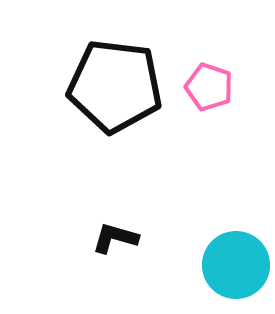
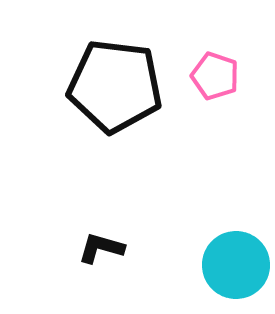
pink pentagon: moved 6 px right, 11 px up
black L-shape: moved 14 px left, 10 px down
